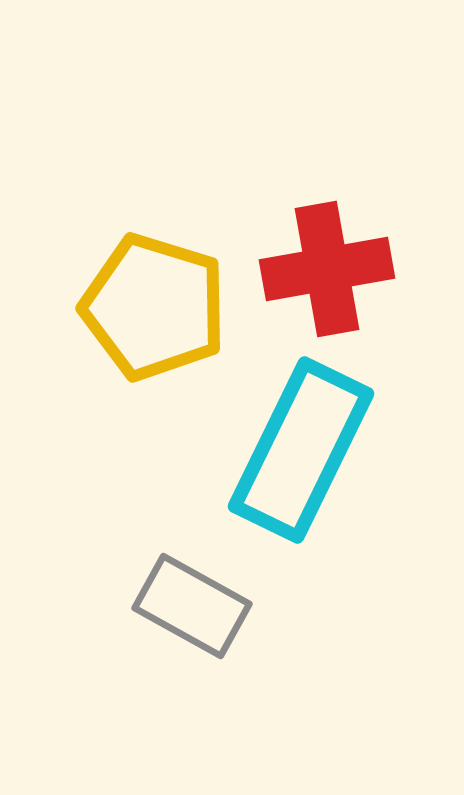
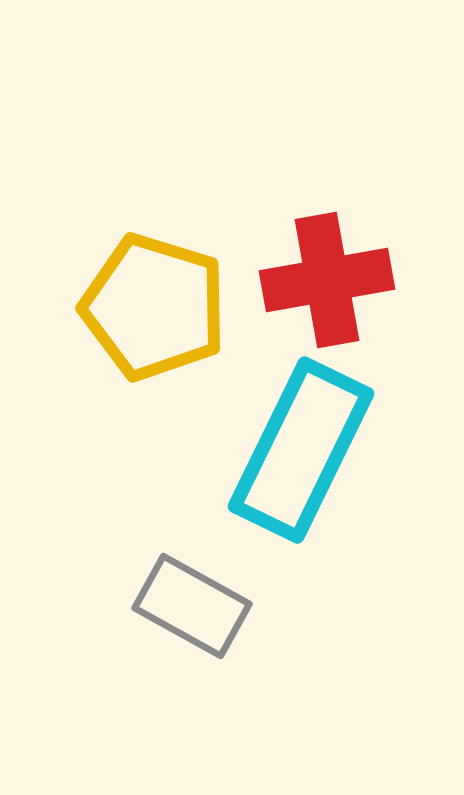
red cross: moved 11 px down
